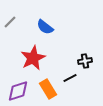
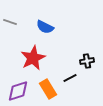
gray line: rotated 64 degrees clockwise
blue semicircle: rotated 12 degrees counterclockwise
black cross: moved 2 px right
